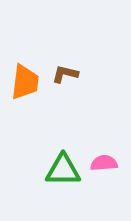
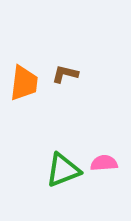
orange trapezoid: moved 1 px left, 1 px down
green triangle: rotated 21 degrees counterclockwise
